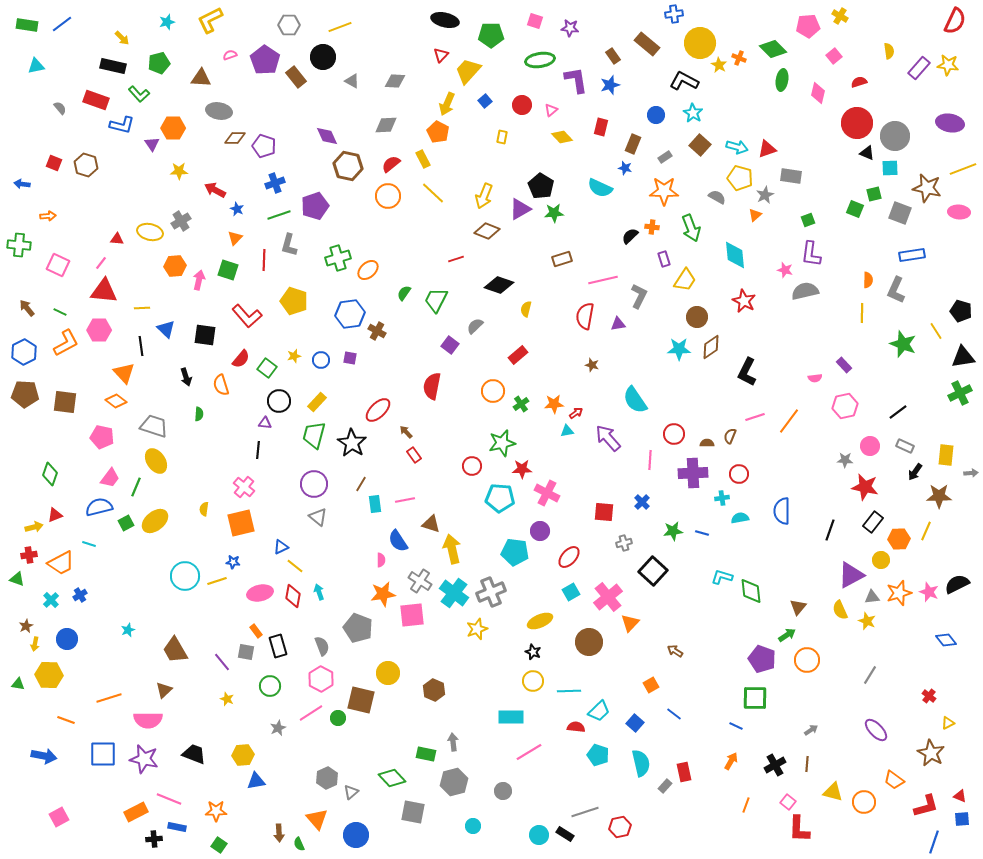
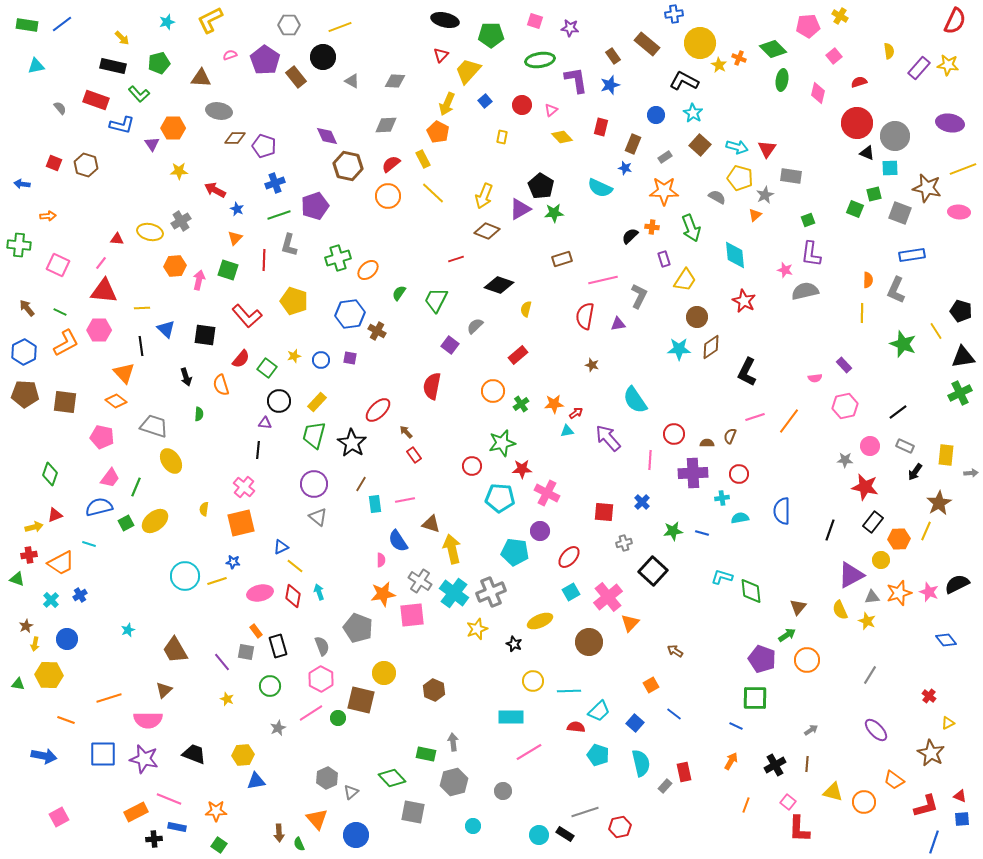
red triangle at (767, 149): rotated 36 degrees counterclockwise
green semicircle at (404, 293): moved 5 px left
yellow ellipse at (156, 461): moved 15 px right
brown star at (939, 496): moved 7 px down; rotated 30 degrees counterclockwise
black star at (533, 652): moved 19 px left, 8 px up
yellow circle at (388, 673): moved 4 px left
